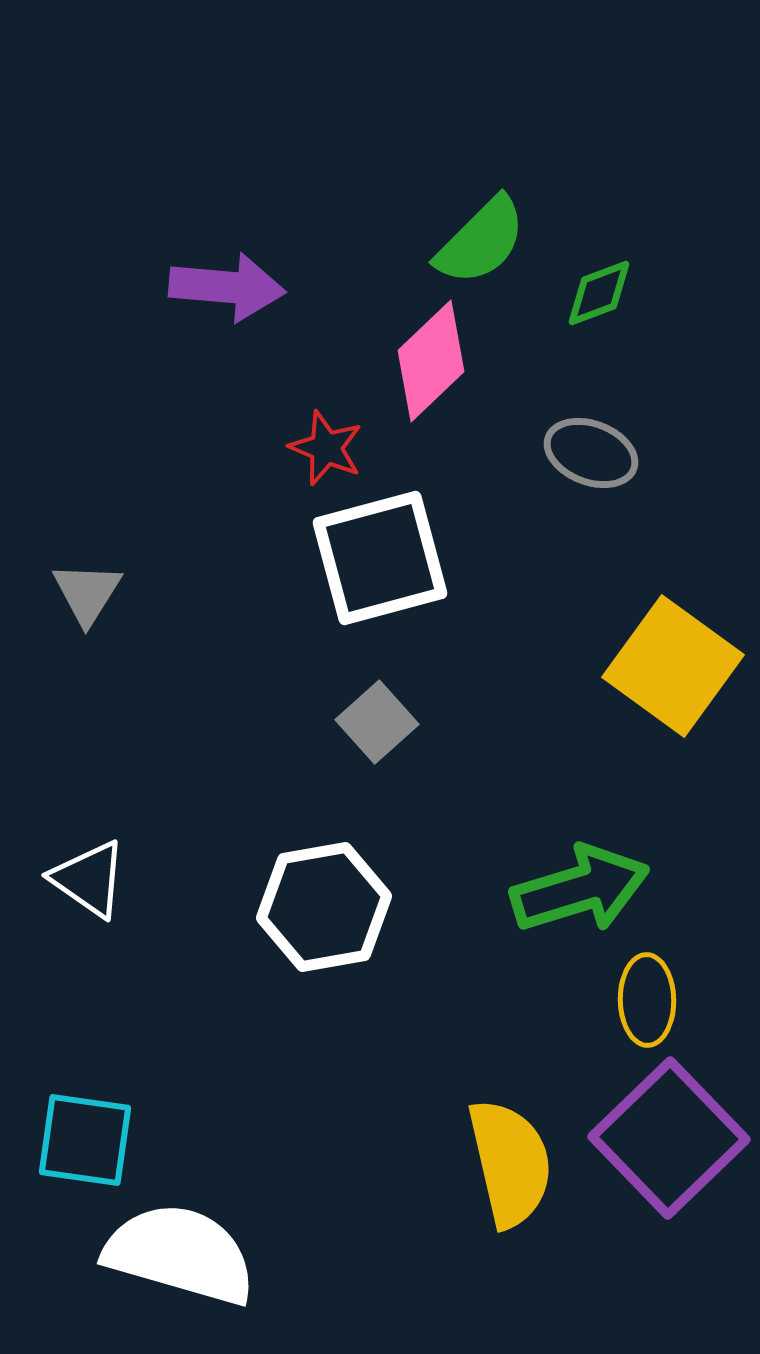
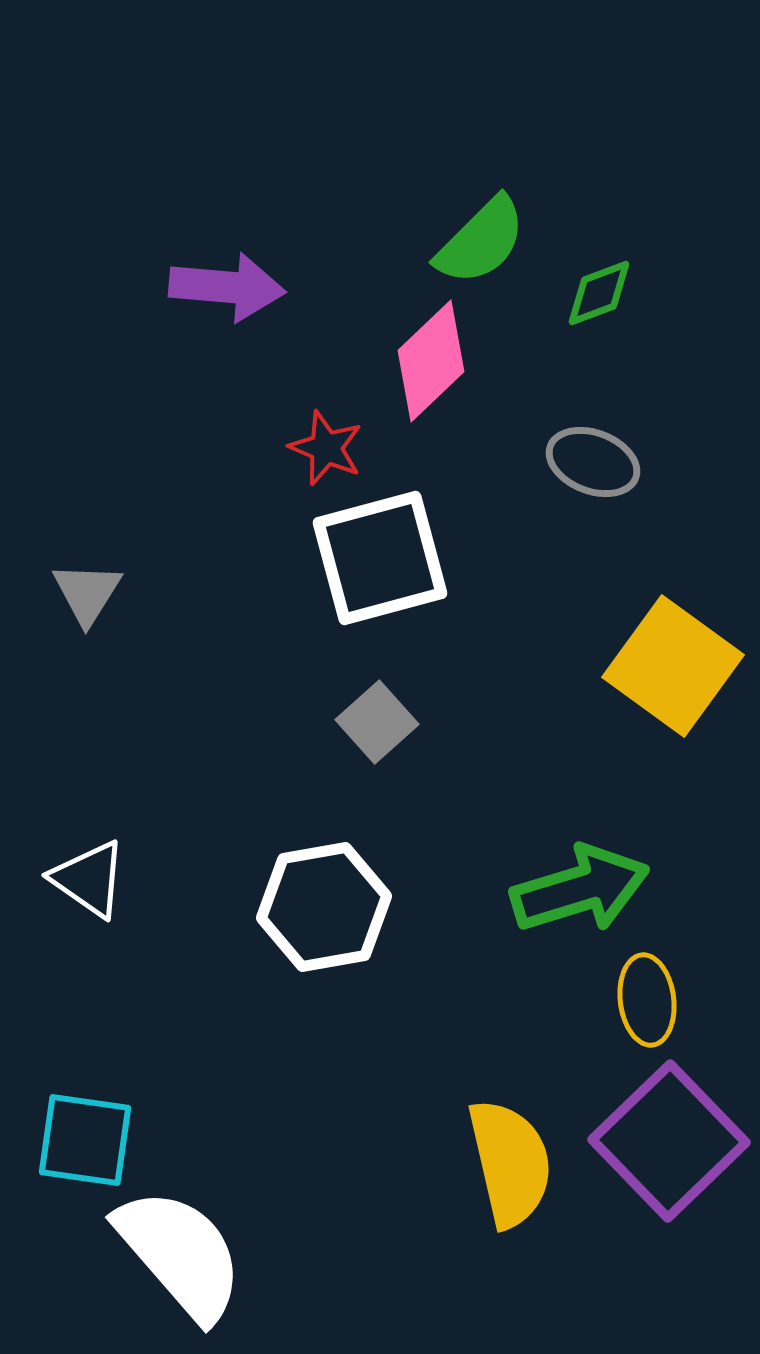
gray ellipse: moved 2 px right, 9 px down
yellow ellipse: rotated 6 degrees counterclockwise
purple square: moved 3 px down
white semicircle: rotated 33 degrees clockwise
